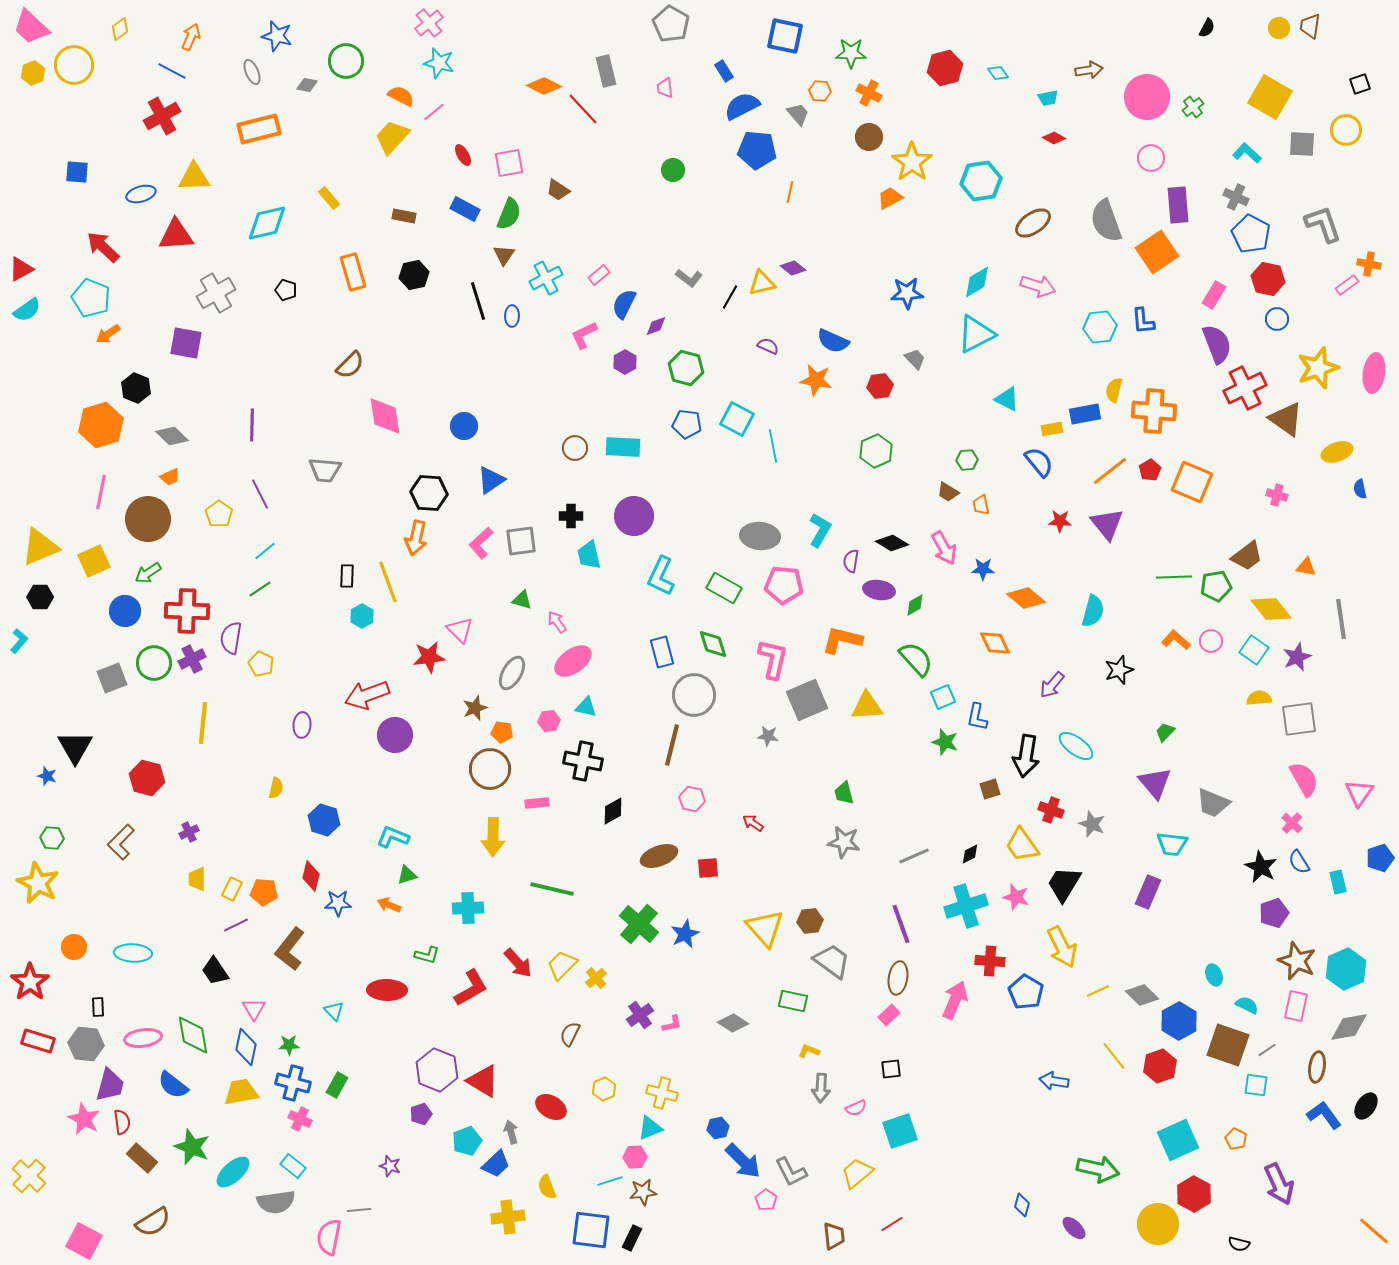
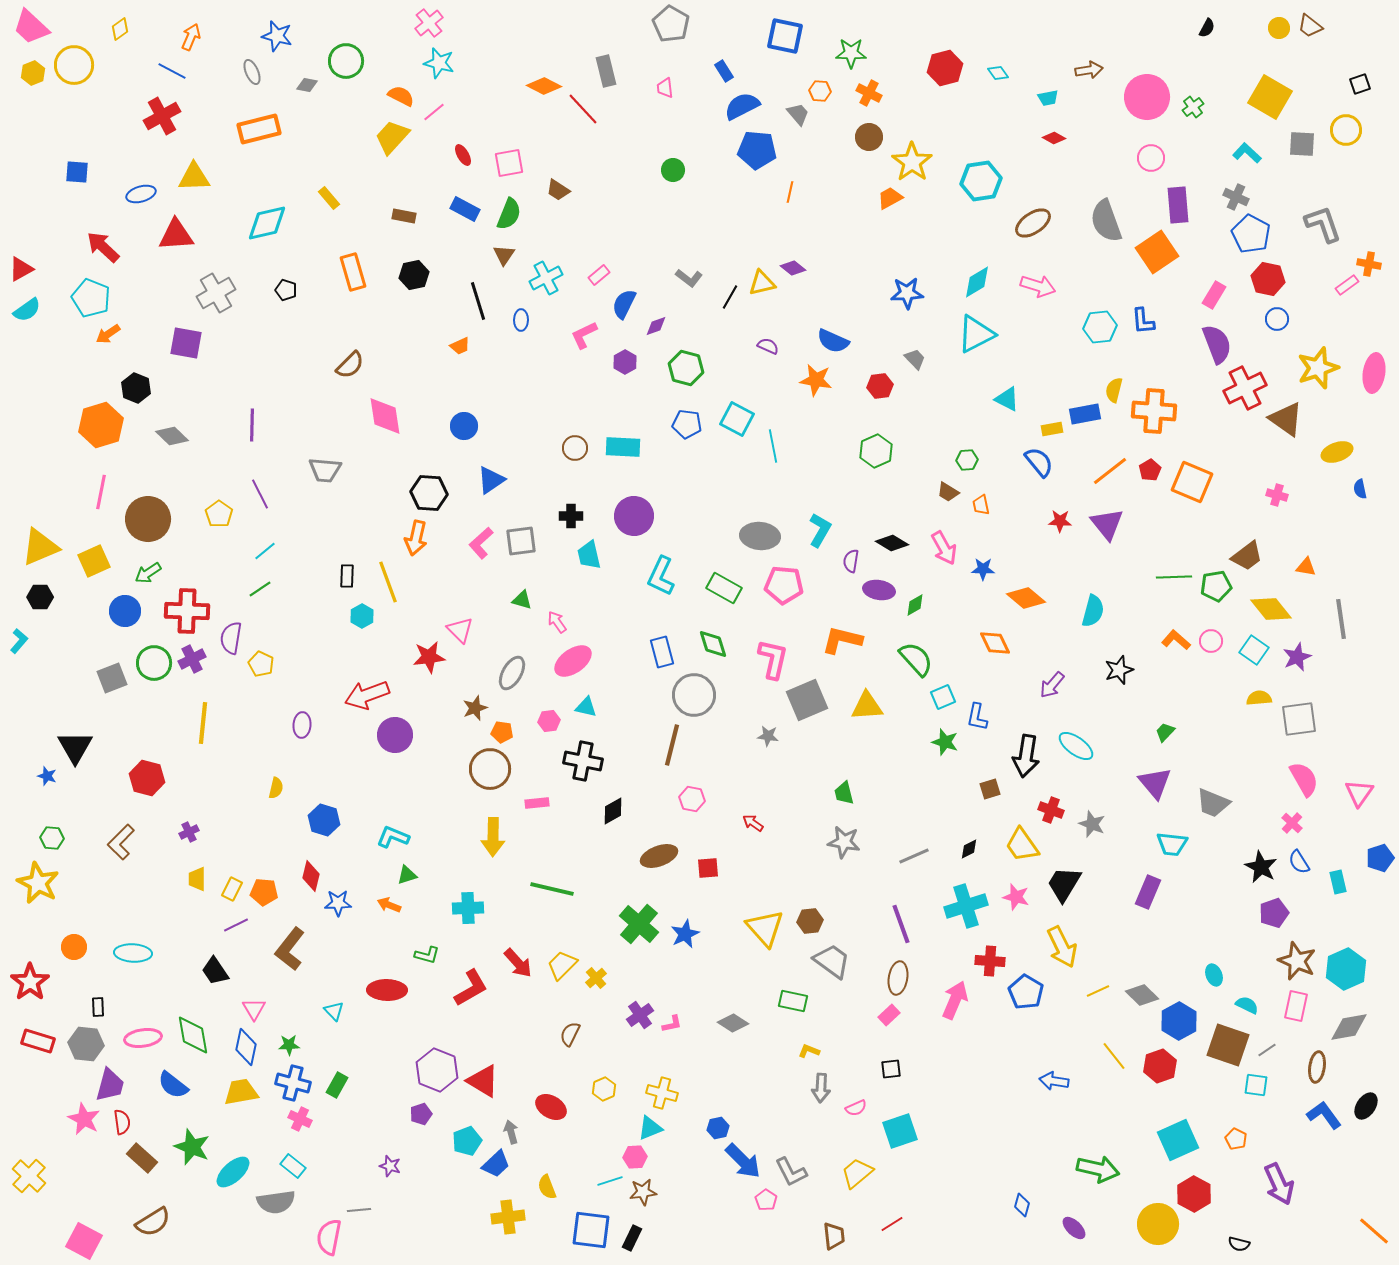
brown trapezoid at (1310, 26): rotated 60 degrees counterclockwise
blue ellipse at (512, 316): moved 9 px right, 4 px down
orange trapezoid at (170, 477): moved 290 px right, 131 px up
black diamond at (970, 854): moved 1 px left, 5 px up
